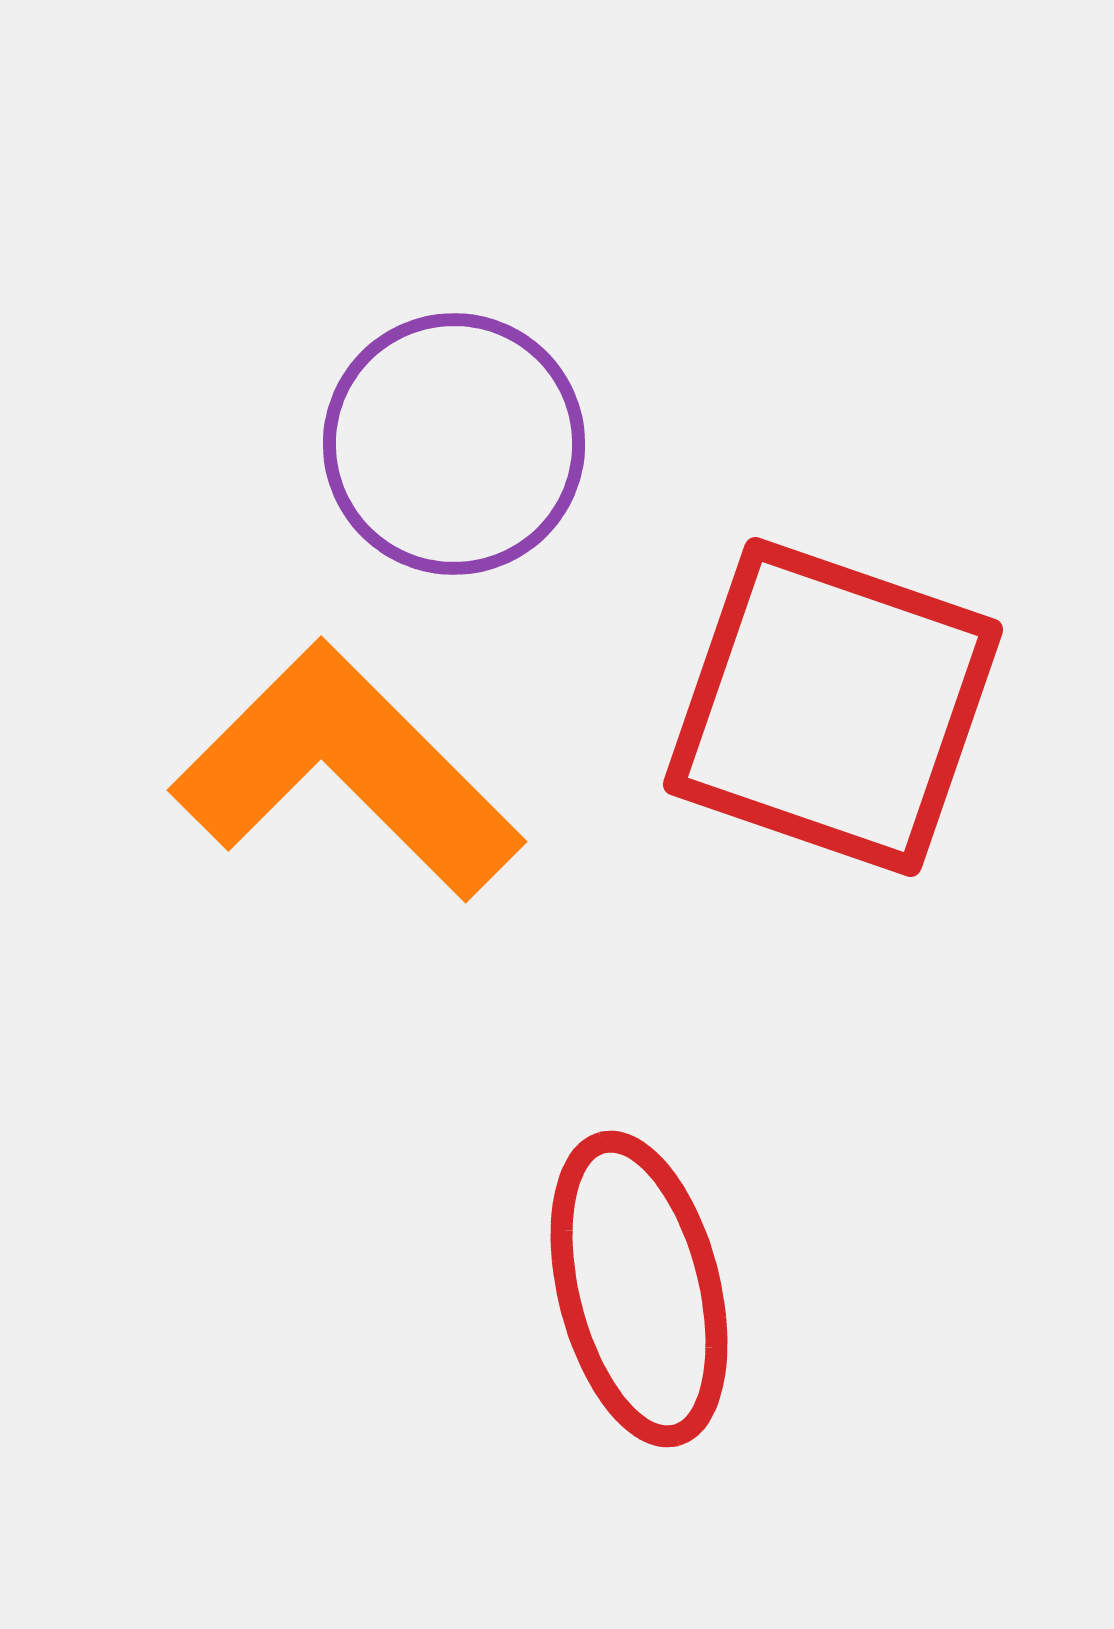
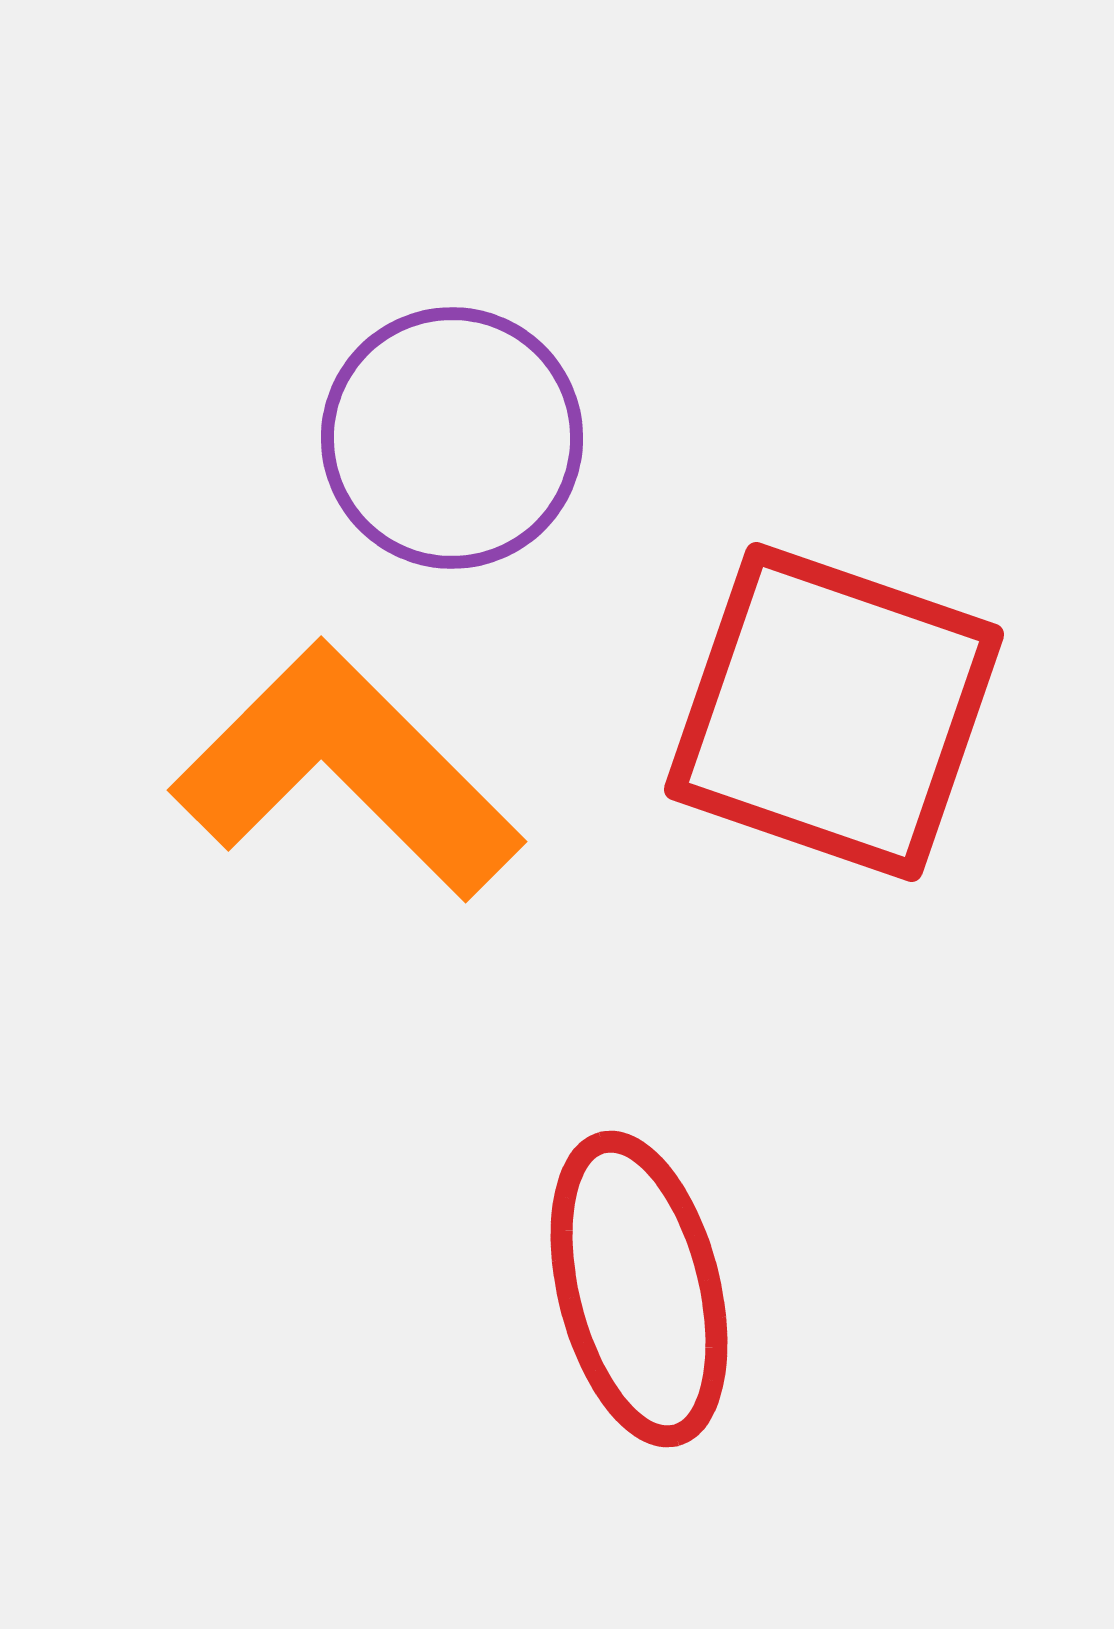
purple circle: moved 2 px left, 6 px up
red square: moved 1 px right, 5 px down
